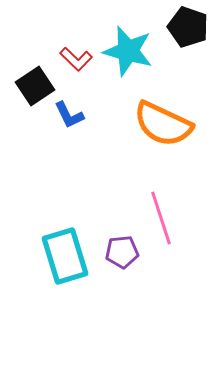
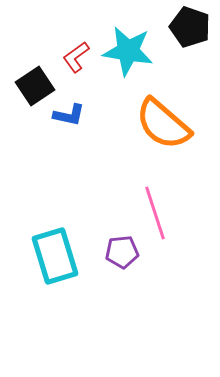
black pentagon: moved 2 px right
cyan star: rotated 6 degrees counterclockwise
red L-shape: moved 2 px up; rotated 100 degrees clockwise
blue L-shape: rotated 52 degrees counterclockwise
orange semicircle: rotated 16 degrees clockwise
pink line: moved 6 px left, 5 px up
cyan rectangle: moved 10 px left
